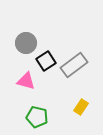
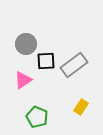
gray circle: moved 1 px down
black square: rotated 30 degrees clockwise
pink triangle: moved 3 px left, 1 px up; rotated 48 degrees counterclockwise
green pentagon: rotated 10 degrees clockwise
